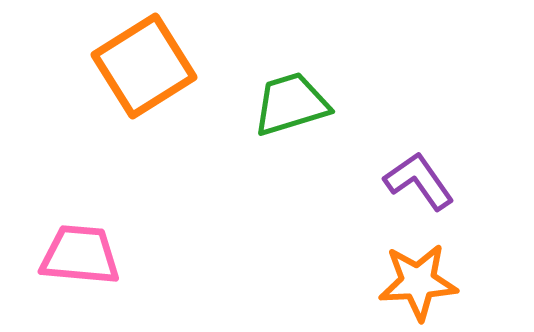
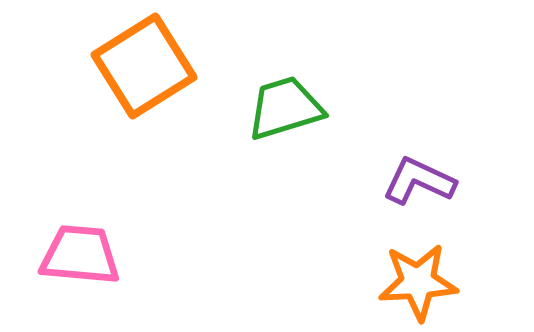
green trapezoid: moved 6 px left, 4 px down
purple L-shape: rotated 30 degrees counterclockwise
